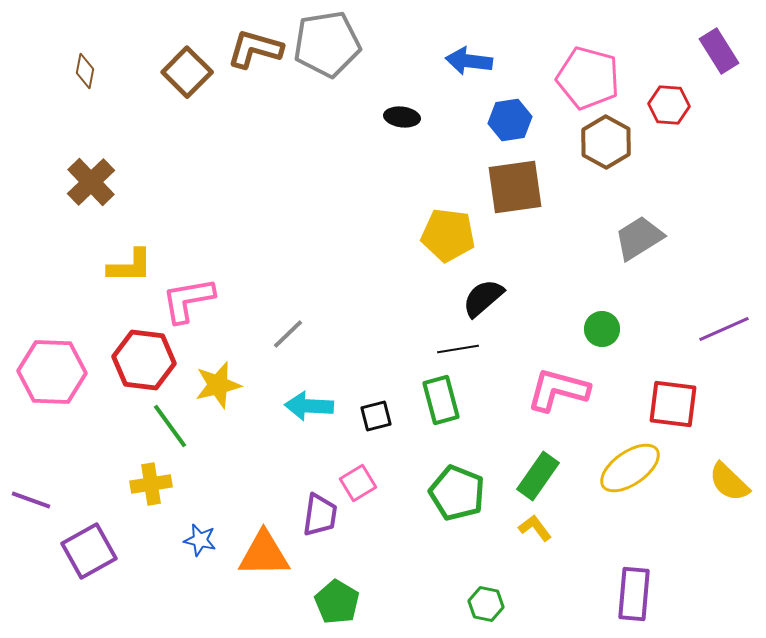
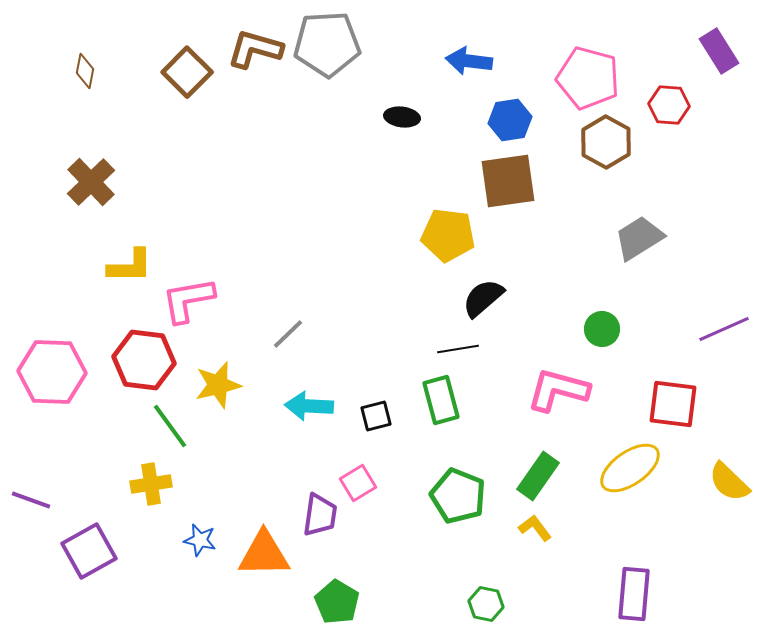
gray pentagon at (327, 44): rotated 6 degrees clockwise
brown square at (515, 187): moved 7 px left, 6 px up
green pentagon at (457, 493): moved 1 px right, 3 px down
